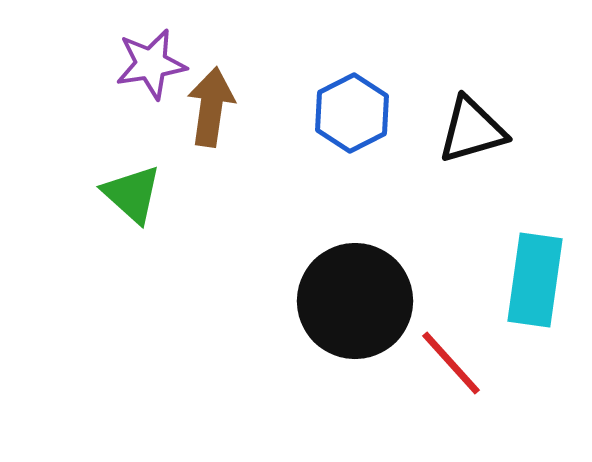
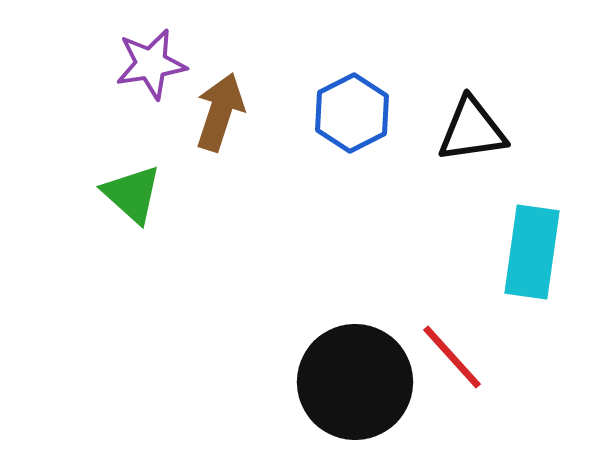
brown arrow: moved 9 px right, 5 px down; rotated 10 degrees clockwise
black triangle: rotated 8 degrees clockwise
cyan rectangle: moved 3 px left, 28 px up
black circle: moved 81 px down
red line: moved 1 px right, 6 px up
